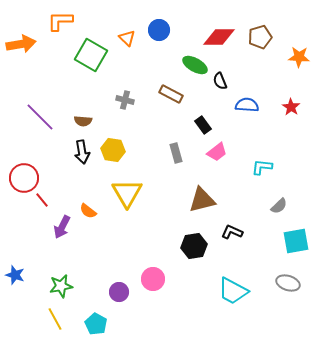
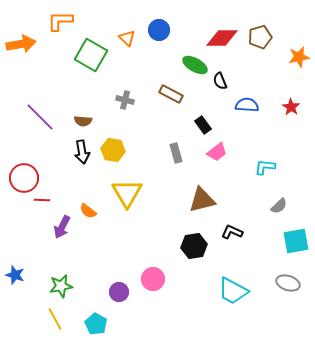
red diamond: moved 3 px right, 1 px down
orange star: rotated 15 degrees counterclockwise
cyan L-shape: moved 3 px right
red line: rotated 49 degrees counterclockwise
